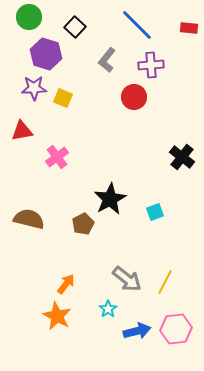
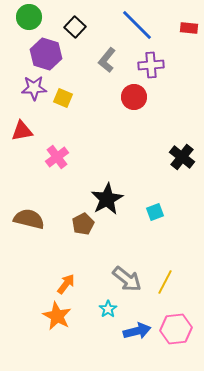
black star: moved 3 px left
